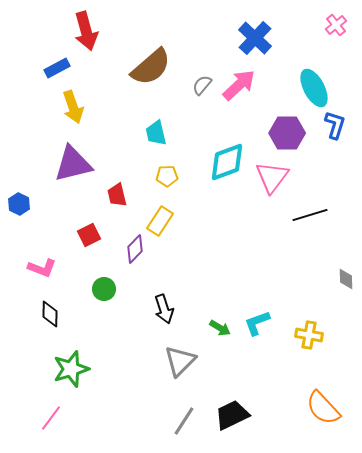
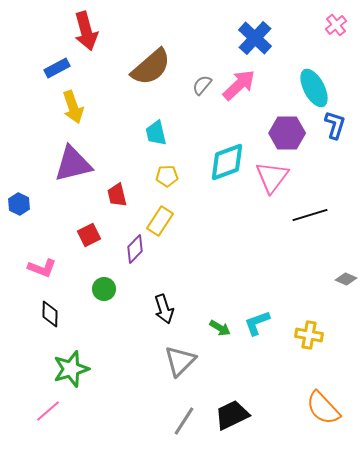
gray diamond: rotated 65 degrees counterclockwise
pink line: moved 3 px left, 7 px up; rotated 12 degrees clockwise
